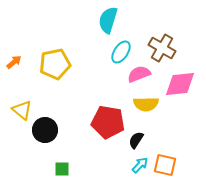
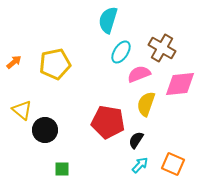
yellow semicircle: rotated 110 degrees clockwise
orange square: moved 8 px right, 1 px up; rotated 10 degrees clockwise
